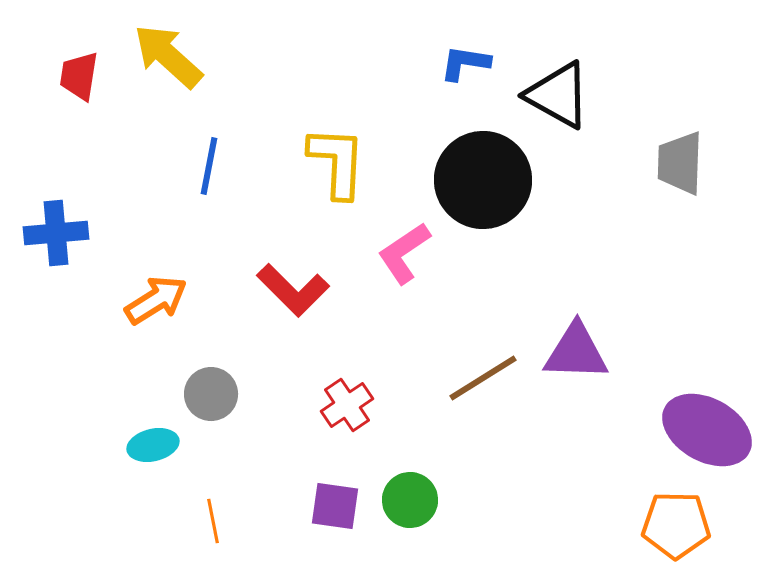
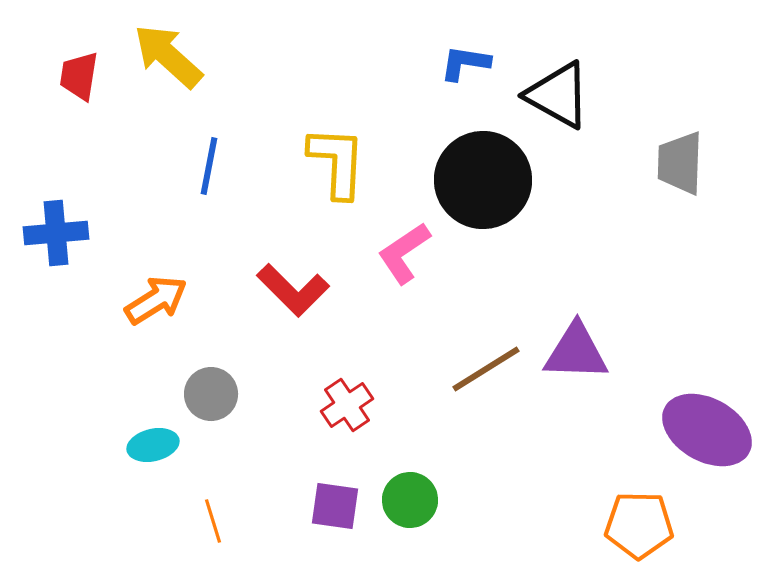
brown line: moved 3 px right, 9 px up
orange line: rotated 6 degrees counterclockwise
orange pentagon: moved 37 px left
